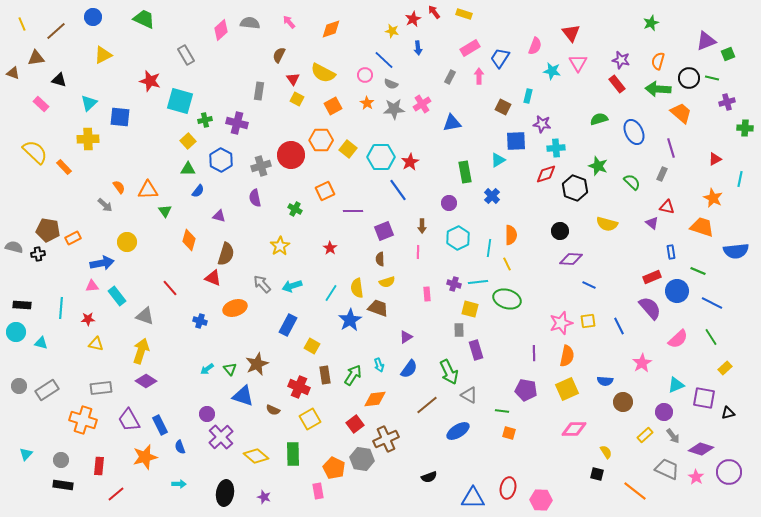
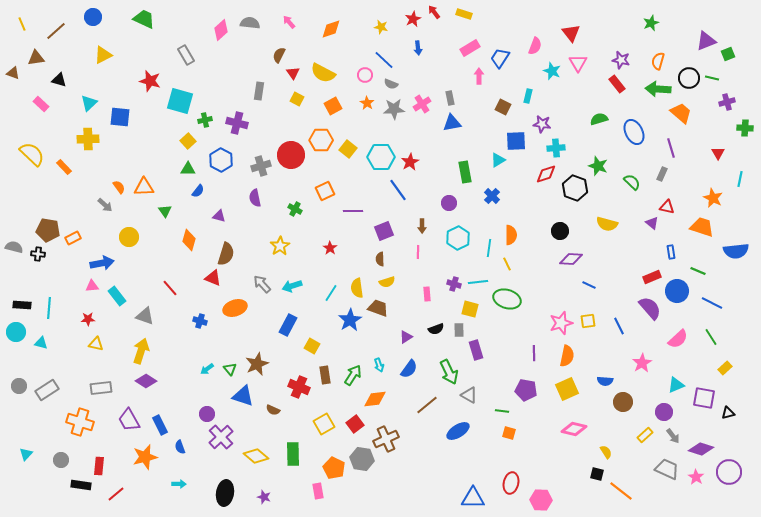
yellow star at (392, 31): moved 11 px left, 4 px up
cyan star at (552, 71): rotated 12 degrees clockwise
gray rectangle at (450, 77): moved 21 px down; rotated 40 degrees counterclockwise
red triangle at (293, 79): moved 6 px up
yellow semicircle at (35, 152): moved 3 px left, 2 px down
red triangle at (715, 159): moved 3 px right, 6 px up; rotated 32 degrees counterclockwise
orange triangle at (148, 190): moved 4 px left, 3 px up
yellow circle at (127, 242): moved 2 px right, 5 px up
black cross at (38, 254): rotated 16 degrees clockwise
cyan line at (61, 308): moved 12 px left
yellow square at (310, 419): moved 14 px right, 5 px down
orange cross at (83, 420): moved 3 px left, 2 px down
pink diamond at (574, 429): rotated 15 degrees clockwise
black semicircle at (429, 477): moved 7 px right, 148 px up
black rectangle at (63, 485): moved 18 px right
red ellipse at (508, 488): moved 3 px right, 5 px up
orange line at (635, 491): moved 14 px left
